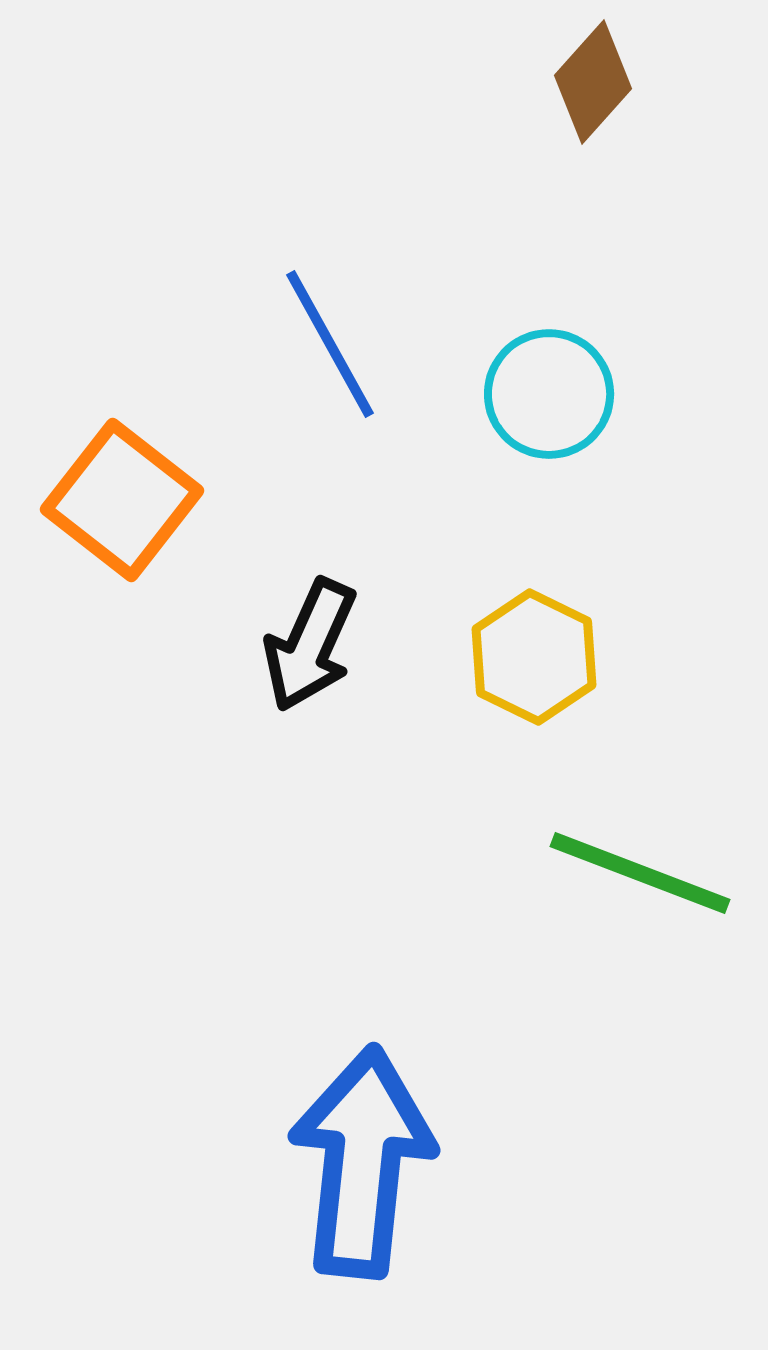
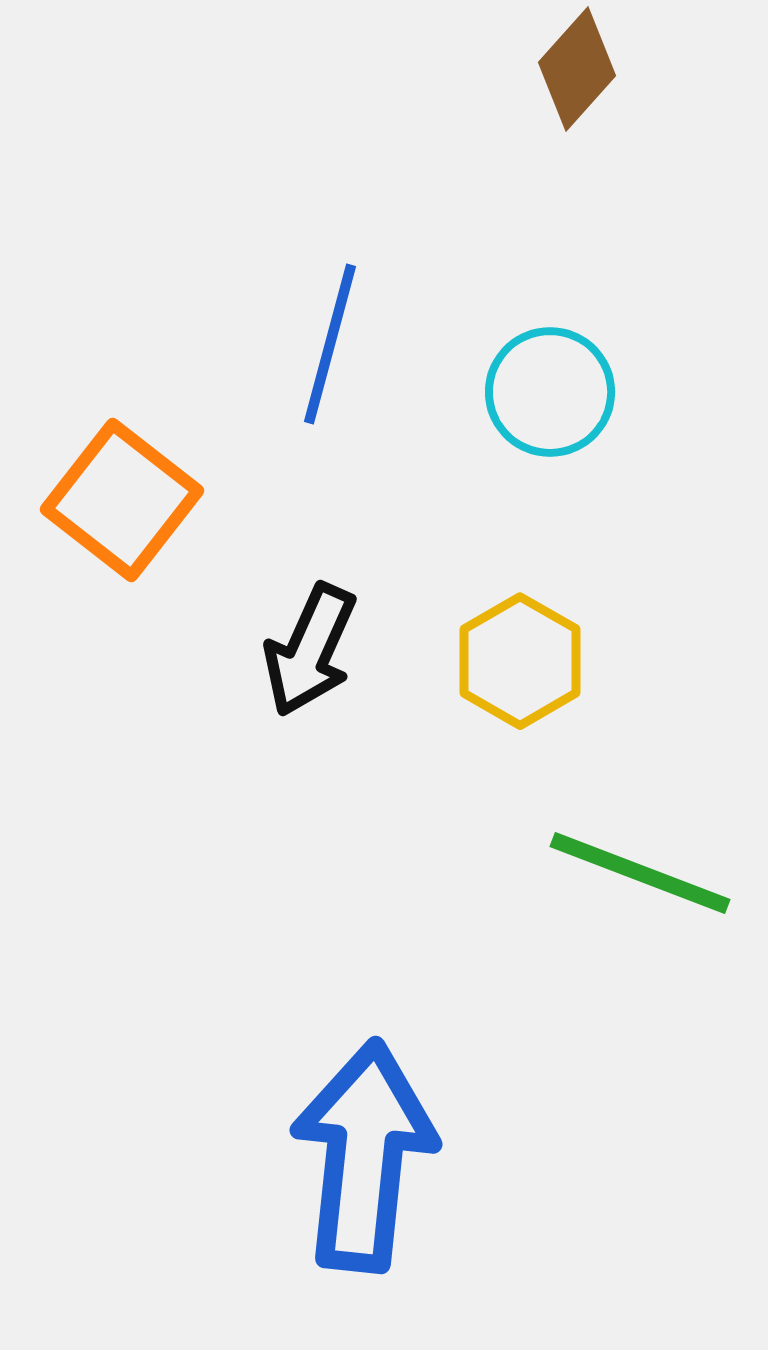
brown diamond: moved 16 px left, 13 px up
blue line: rotated 44 degrees clockwise
cyan circle: moved 1 px right, 2 px up
black arrow: moved 5 px down
yellow hexagon: moved 14 px left, 4 px down; rotated 4 degrees clockwise
blue arrow: moved 2 px right, 6 px up
